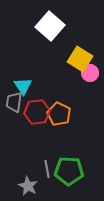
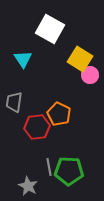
white square: moved 3 px down; rotated 12 degrees counterclockwise
pink circle: moved 2 px down
cyan triangle: moved 27 px up
red hexagon: moved 15 px down
gray line: moved 2 px right, 2 px up
